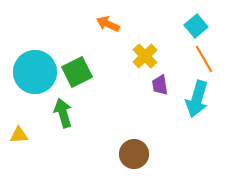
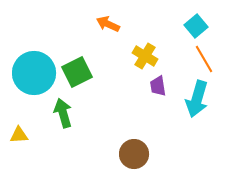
yellow cross: rotated 15 degrees counterclockwise
cyan circle: moved 1 px left, 1 px down
purple trapezoid: moved 2 px left, 1 px down
